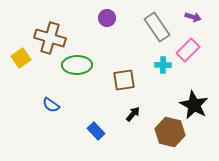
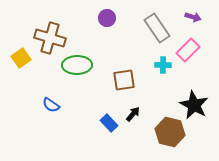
gray rectangle: moved 1 px down
blue rectangle: moved 13 px right, 8 px up
